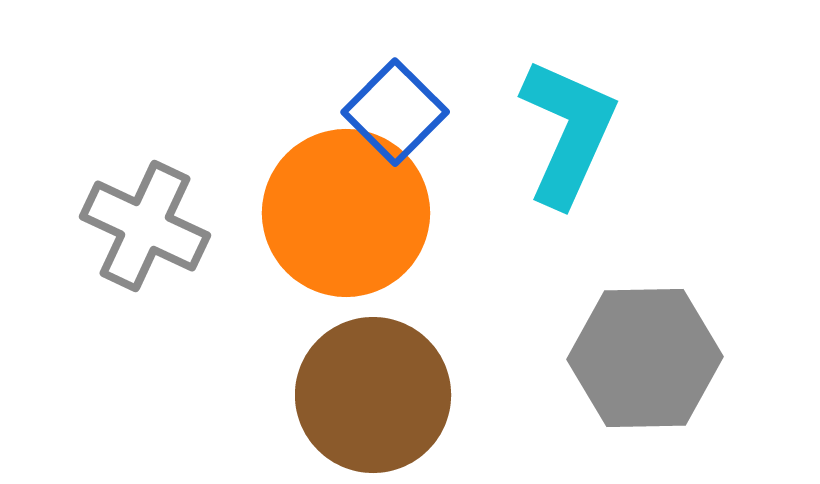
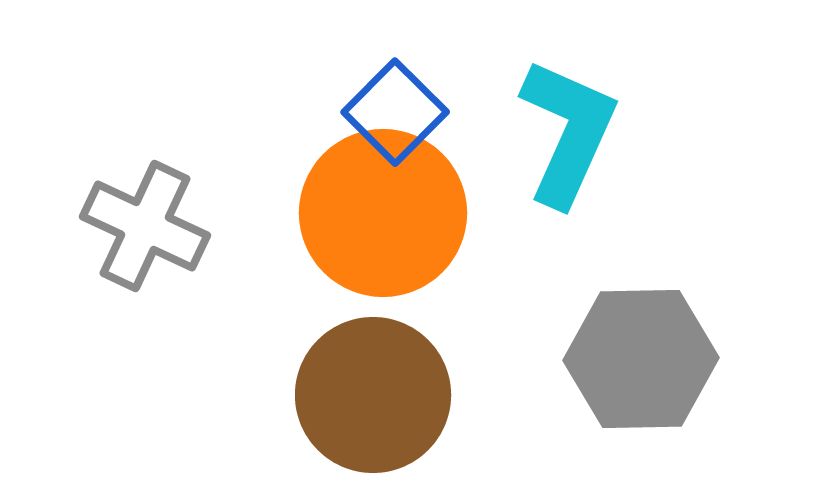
orange circle: moved 37 px right
gray hexagon: moved 4 px left, 1 px down
